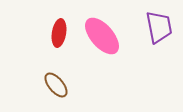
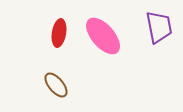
pink ellipse: moved 1 px right
